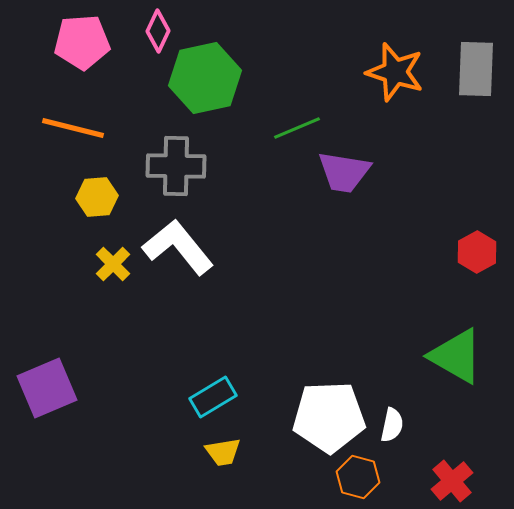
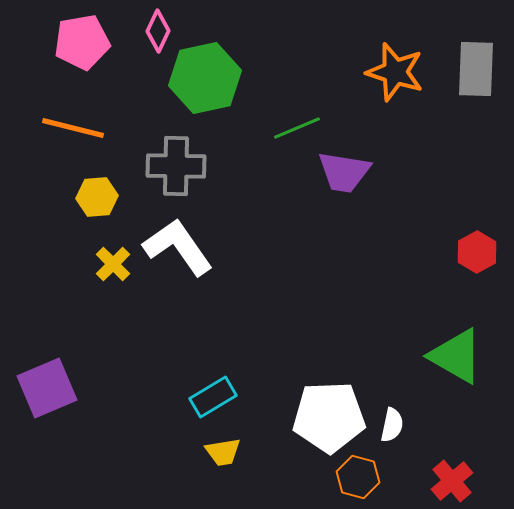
pink pentagon: rotated 6 degrees counterclockwise
white L-shape: rotated 4 degrees clockwise
